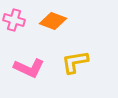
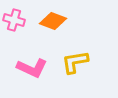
pink L-shape: moved 3 px right
